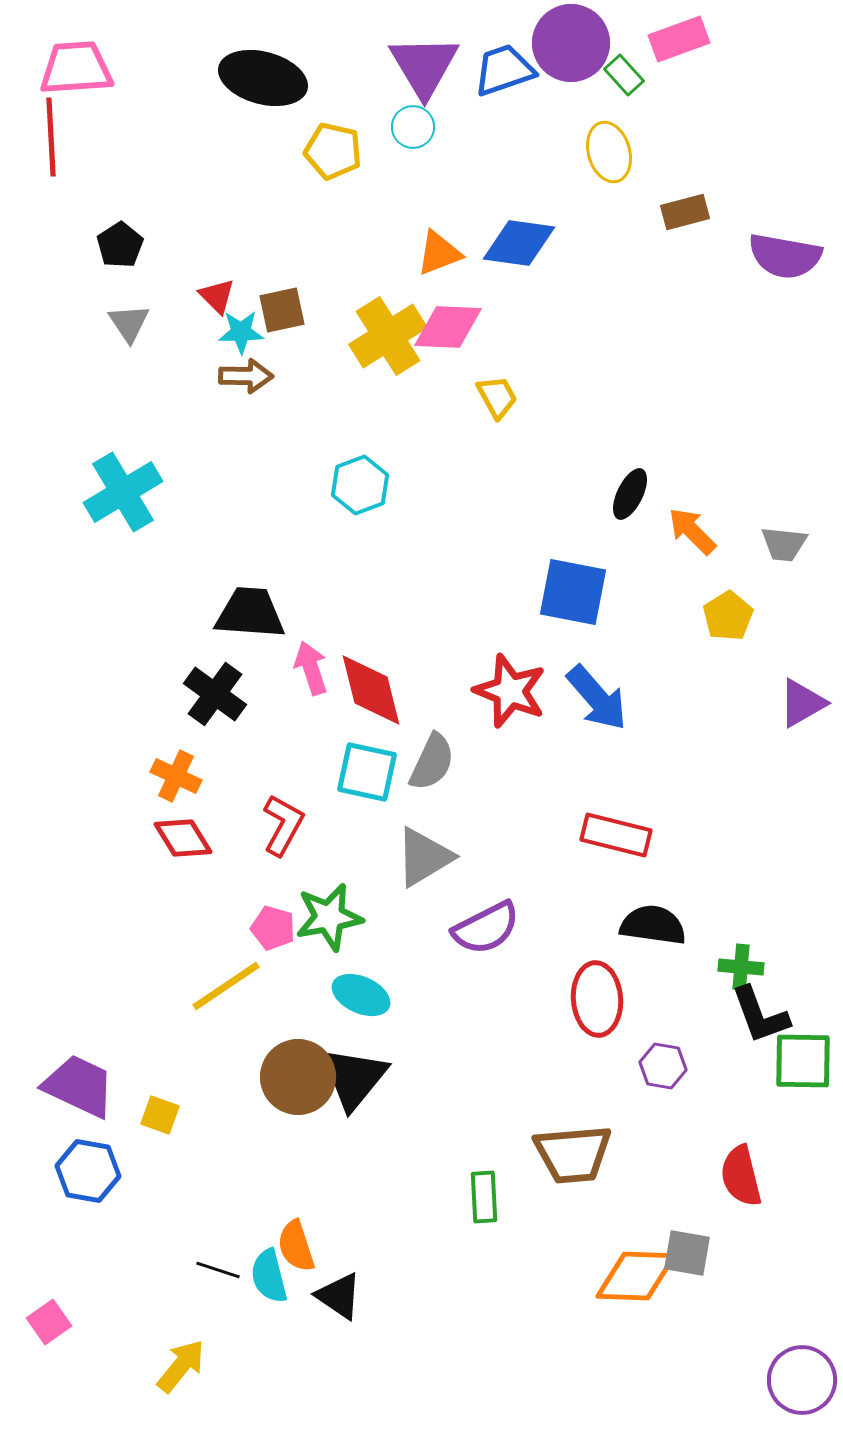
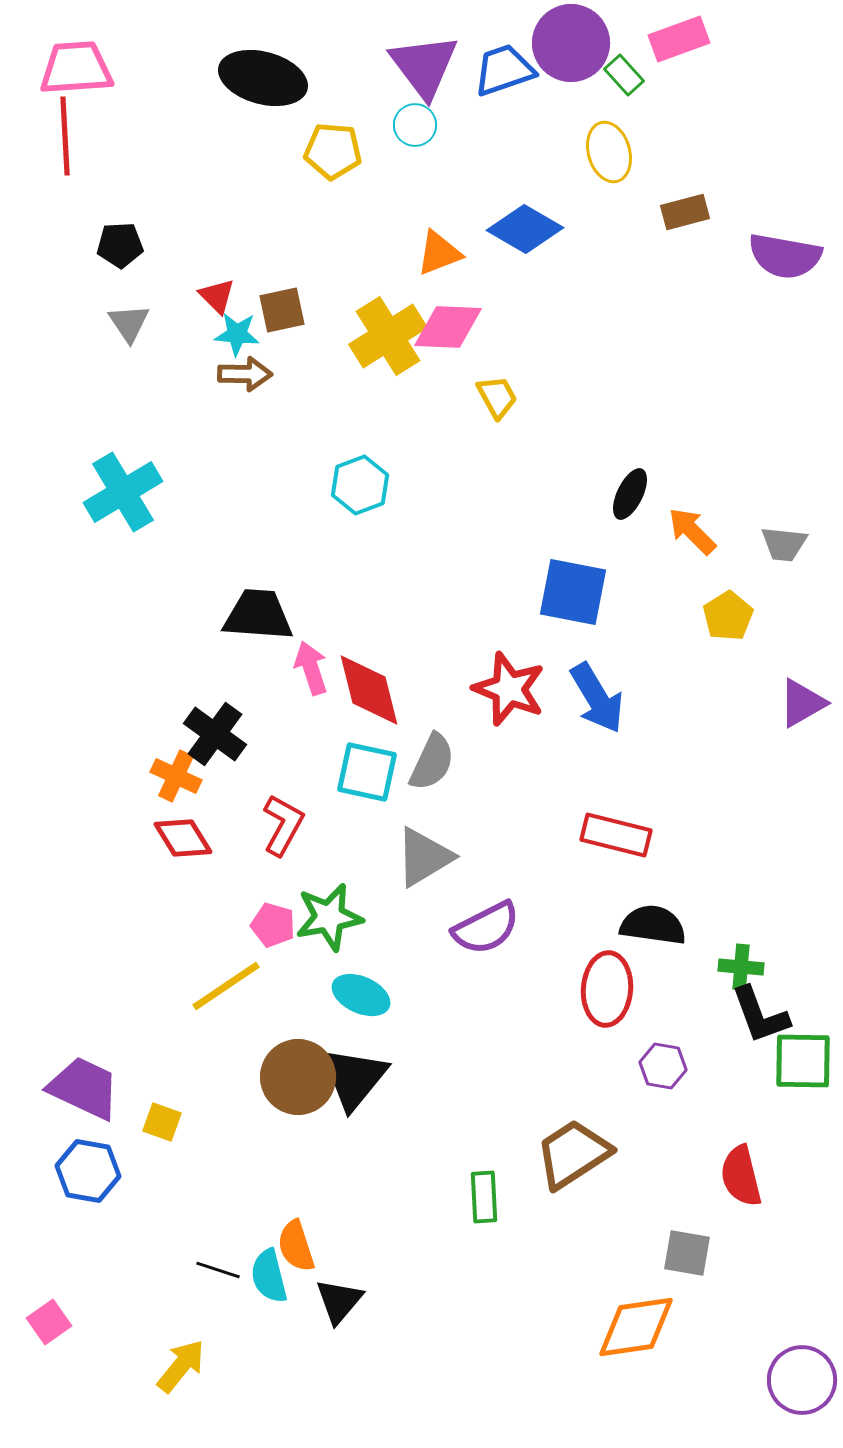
purple triangle at (424, 66): rotated 6 degrees counterclockwise
cyan circle at (413, 127): moved 2 px right, 2 px up
red line at (51, 137): moved 14 px right, 1 px up
yellow pentagon at (333, 151): rotated 8 degrees counterclockwise
blue diamond at (519, 243): moved 6 px right, 14 px up; rotated 22 degrees clockwise
black pentagon at (120, 245): rotated 30 degrees clockwise
cyan star at (241, 332): moved 4 px left, 2 px down; rotated 6 degrees clockwise
brown arrow at (246, 376): moved 1 px left, 2 px up
black trapezoid at (250, 613): moved 8 px right, 2 px down
red diamond at (371, 690): moved 2 px left
red star at (510, 691): moved 1 px left, 2 px up
black cross at (215, 694): moved 40 px down
blue arrow at (597, 698): rotated 10 degrees clockwise
pink pentagon at (273, 928): moved 3 px up
red ellipse at (597, 999): moved 10 px right, 10 px up; rotated 8 degrees clockwise
purple trapezoid at (79, 1086): moved 5 px right, 2 px down
yellow square at (160, 1115): moved 2 px right, 7 px down
brown trapezoid at (573, 1154): rotated 152 degrees clockwise
orange diamond at (636, 1276): moved 51 px down; rotated 10 degrees counterclockwise
black triangle at (339, 1296): moved 5 px down; rotated 36 degrees clockwise
